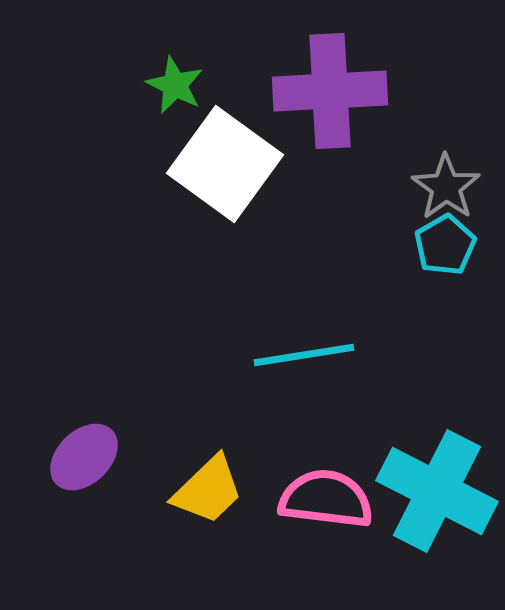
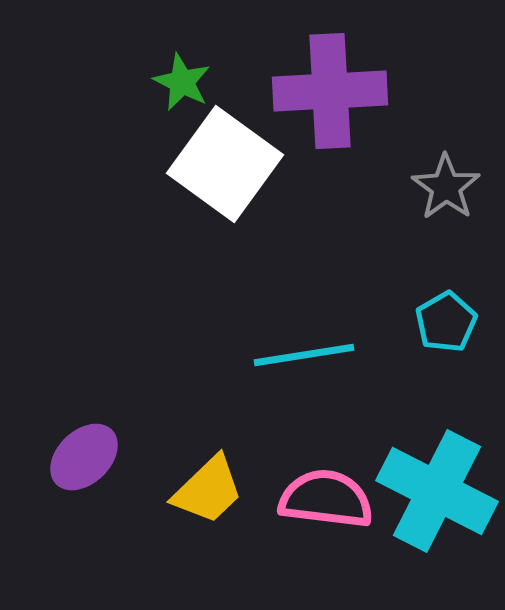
green star: moved 7 px right, 3 px up
cyan pentagon: moved 1 px right, 77 px down
